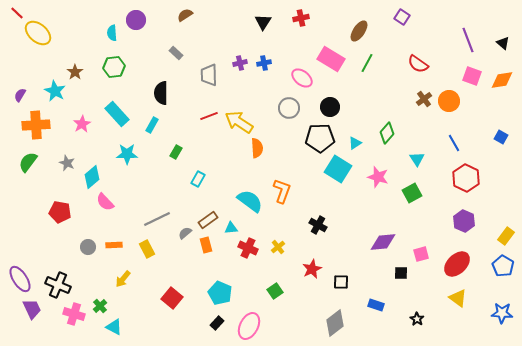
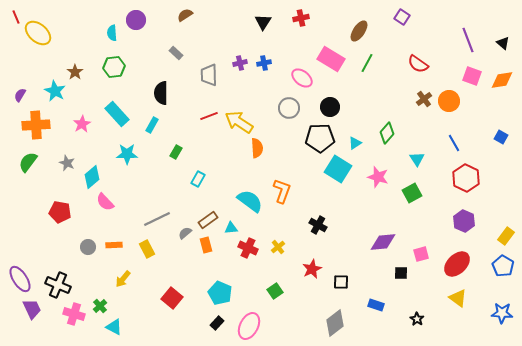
red line at (17, 13): moved 1 px left, 4 px down; rotated 24 degrees clockwise
